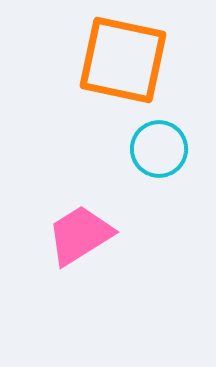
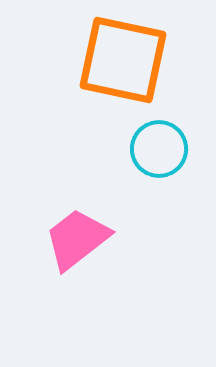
pink trapezoid: moved 3 px left, 4 px down; rotated 6 degrees counterclockwise
